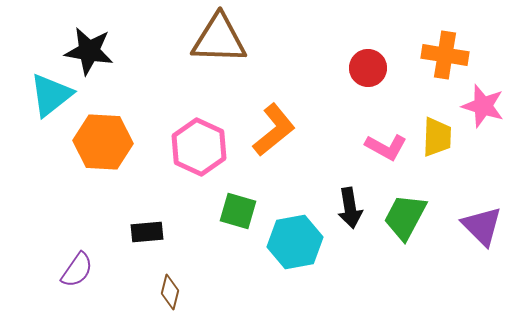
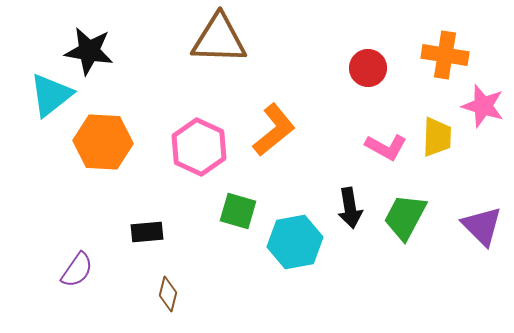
brown diamond: moved 2 px left, 2 px down
